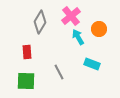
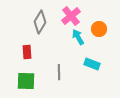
gray line: rotated 28 degrees clockwise
